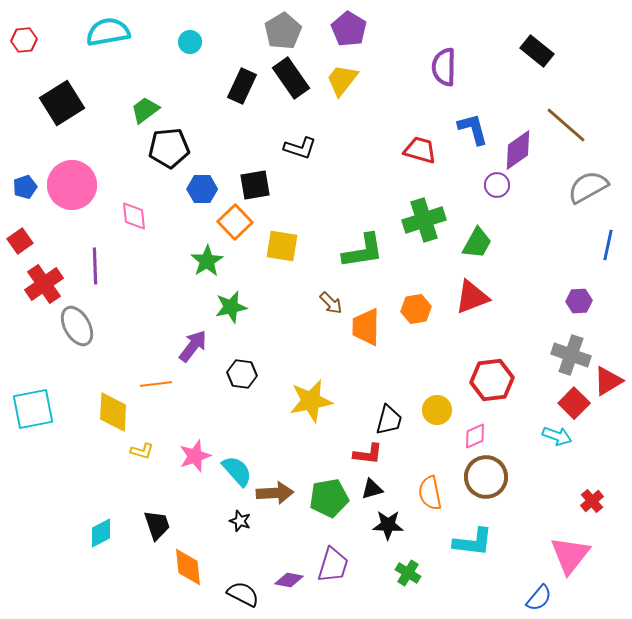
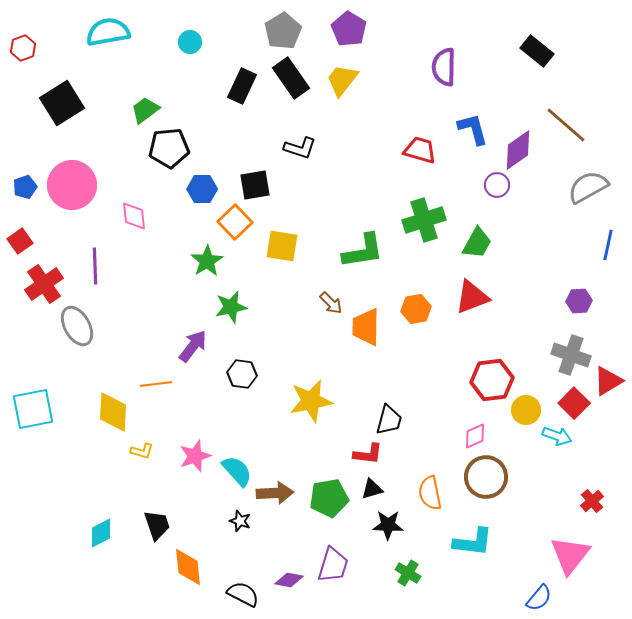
red hexagon at (24, 40): moved 1 px left, 8 px down; rotated 15 degrees counterclockwise
yellow circle at (437, 410): moved 89 px right
